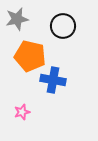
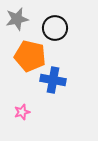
black circle: moved 8 px left, 2 px down
